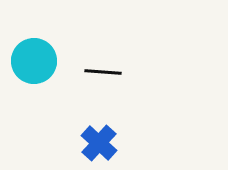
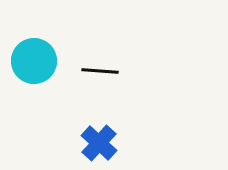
black line: moved 3 px left, 1 px up
